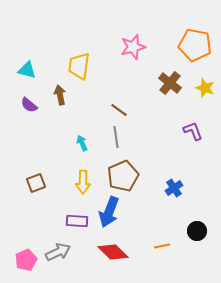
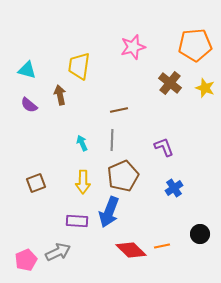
orange pentagon: rotated 16 degrees counterclockwise
brown line: rotated 48 degrees counterclockwise
purple L-shape: moved 29 px left, 16 px down
gray line: moved 4 px left, 3 px down; rotated 10 degrees clockwise
black circle: moved 3 px right, 3 px down
red diamond: moved 18 px right, 2 px up
